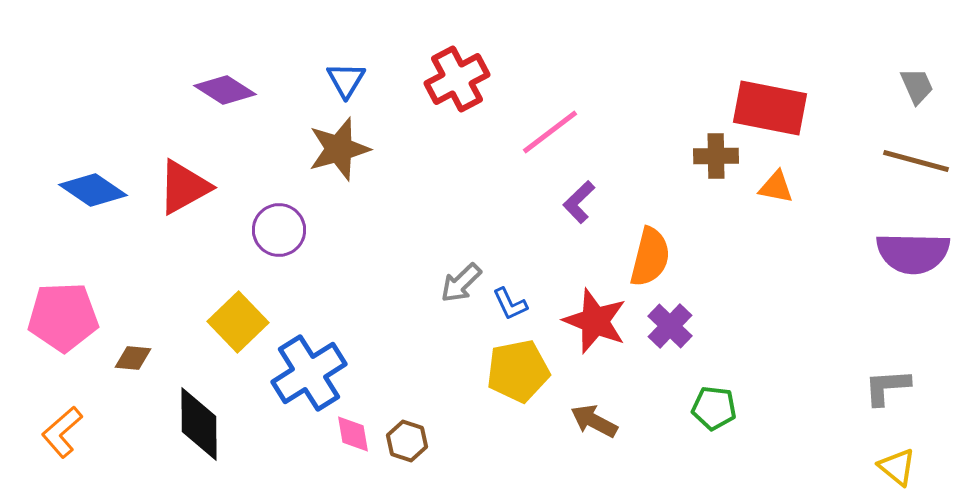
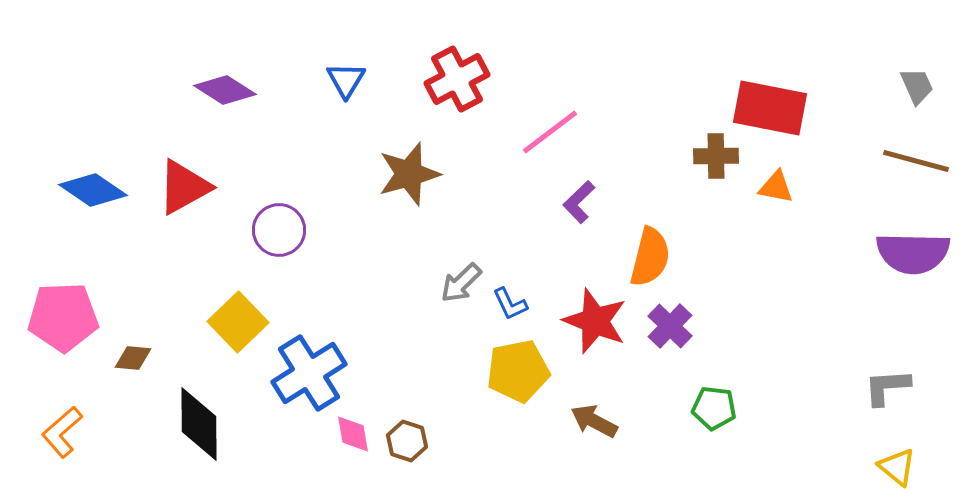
brown star: moved 70 px right, 25 px down
